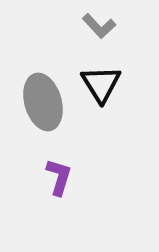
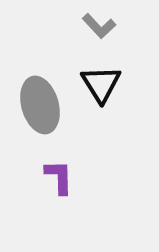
gray ellipse: moved 3 px left, 3 px down
purple L-shape: rotated 18 degrees counterclockwise
